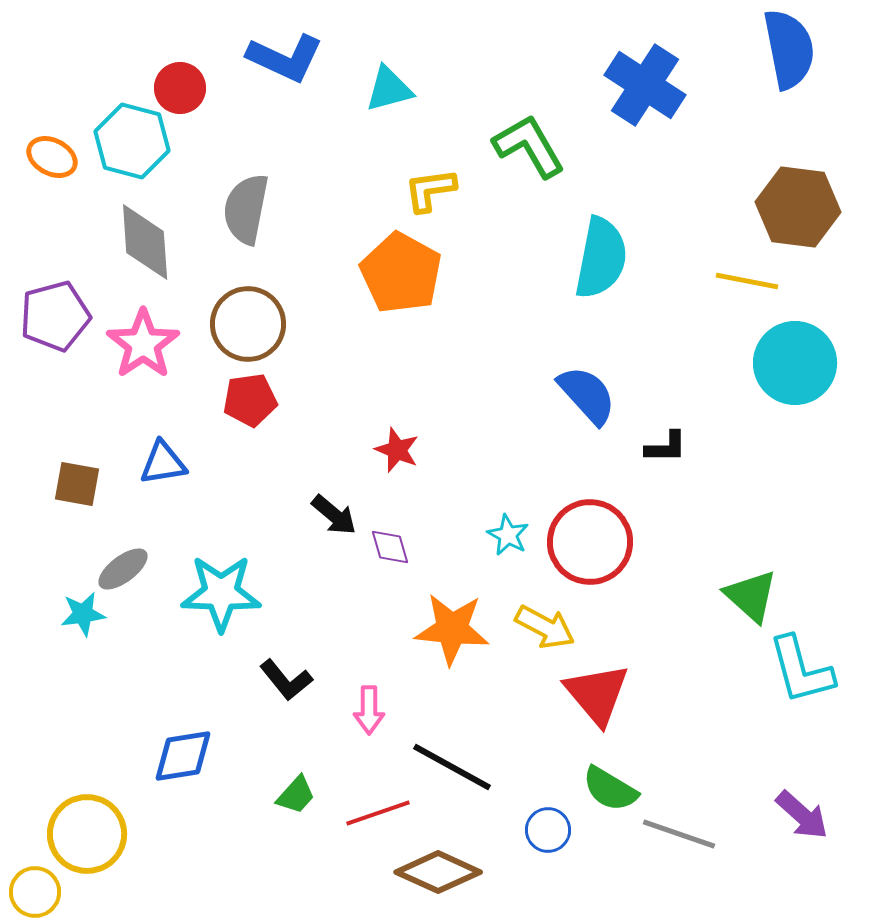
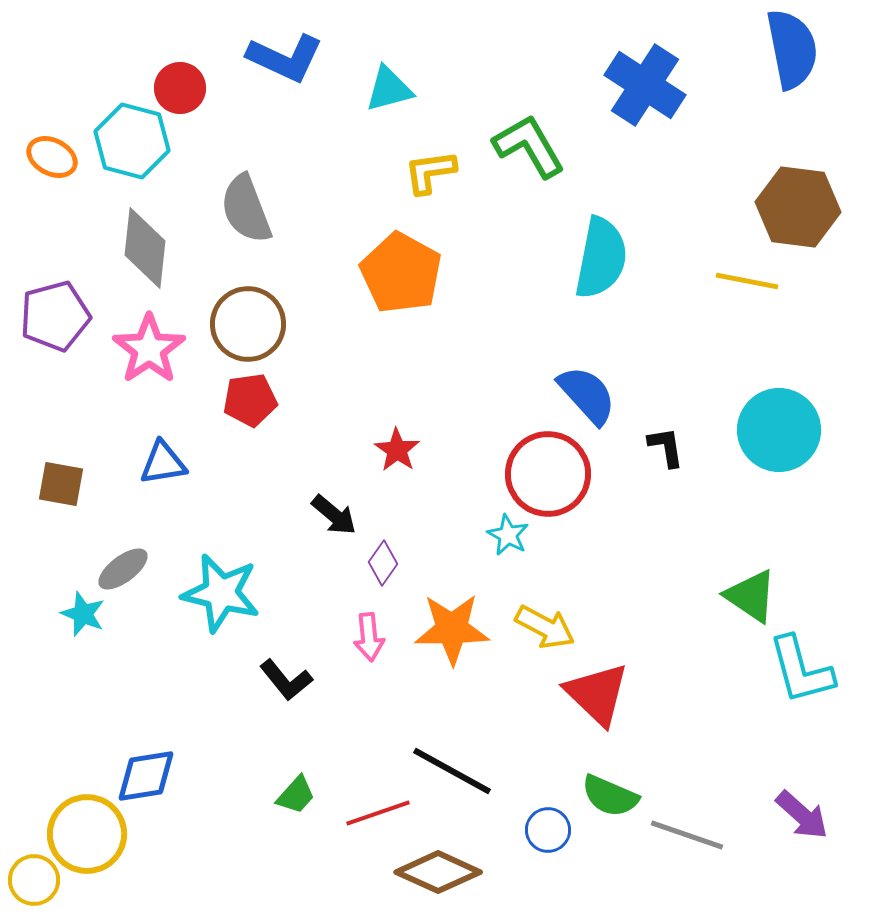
blue semicircle at (789, 49): moved 3 px right
yellow L-shape at (430, 190): moved 18 px up
gray semicircle at (246, 209): rotated 32 degrees counterclockwise
gray diamond at (145, 242): moved 6 px down; rotated 10 degrees clockwise
pink star at (143, 344): moved 6 px right, 5 px down
cyan circle at (795, 363): moved 16 px left, 67 px down
black L-shape at (666, 447): rotated 99 degrees counterclockwise
red star at (397, 450): rotated 12 degrees clockwise
brown square at (77, 484): moved 16 px left
red circle at (590, 542): moved 42 px left, 68 px up
purple diamond at (390, 547): moved 7 px left, 16 px down; rotated 51 degrees clockwise
cyan star at (221, 593): rotated 12 degrees clockwise
green triangle at (751, 596): rotated 8 degrees counterclockwise
cyan star at (83, 614): rotated 30 degrees clockwise
orange star at (452, 629): rotated 6 degrees counterclockwise
red triangle at (597, 694): rotated 6 degrees counterclockwise
pink arrow at (369, 710): moved 73 px up; rotated 6 degrees counterclockwise
blue diamond at (183, 756): moved 37 px left, 20 px down
black line at (452, 767): moved 4 px down
green semicircle at (610, 789): moved 7 px down; rotated 8 degrees counterclockwise
gray line at (679, 834): moved 8 px right, 1 px down
yellow circle at (35, 892): moved 1 px left, 12 px up
